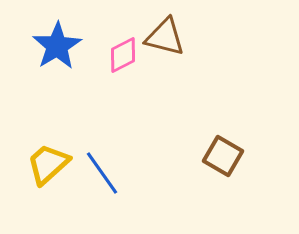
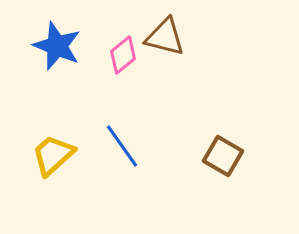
blue star: rotated 18 degrees counterclockwise
pink diamond: rotated 12 degrees counterclockwise
yellow trapezoid: moved 5 px right, 9 px up
blue line: moved 20 px right, 27 px up
